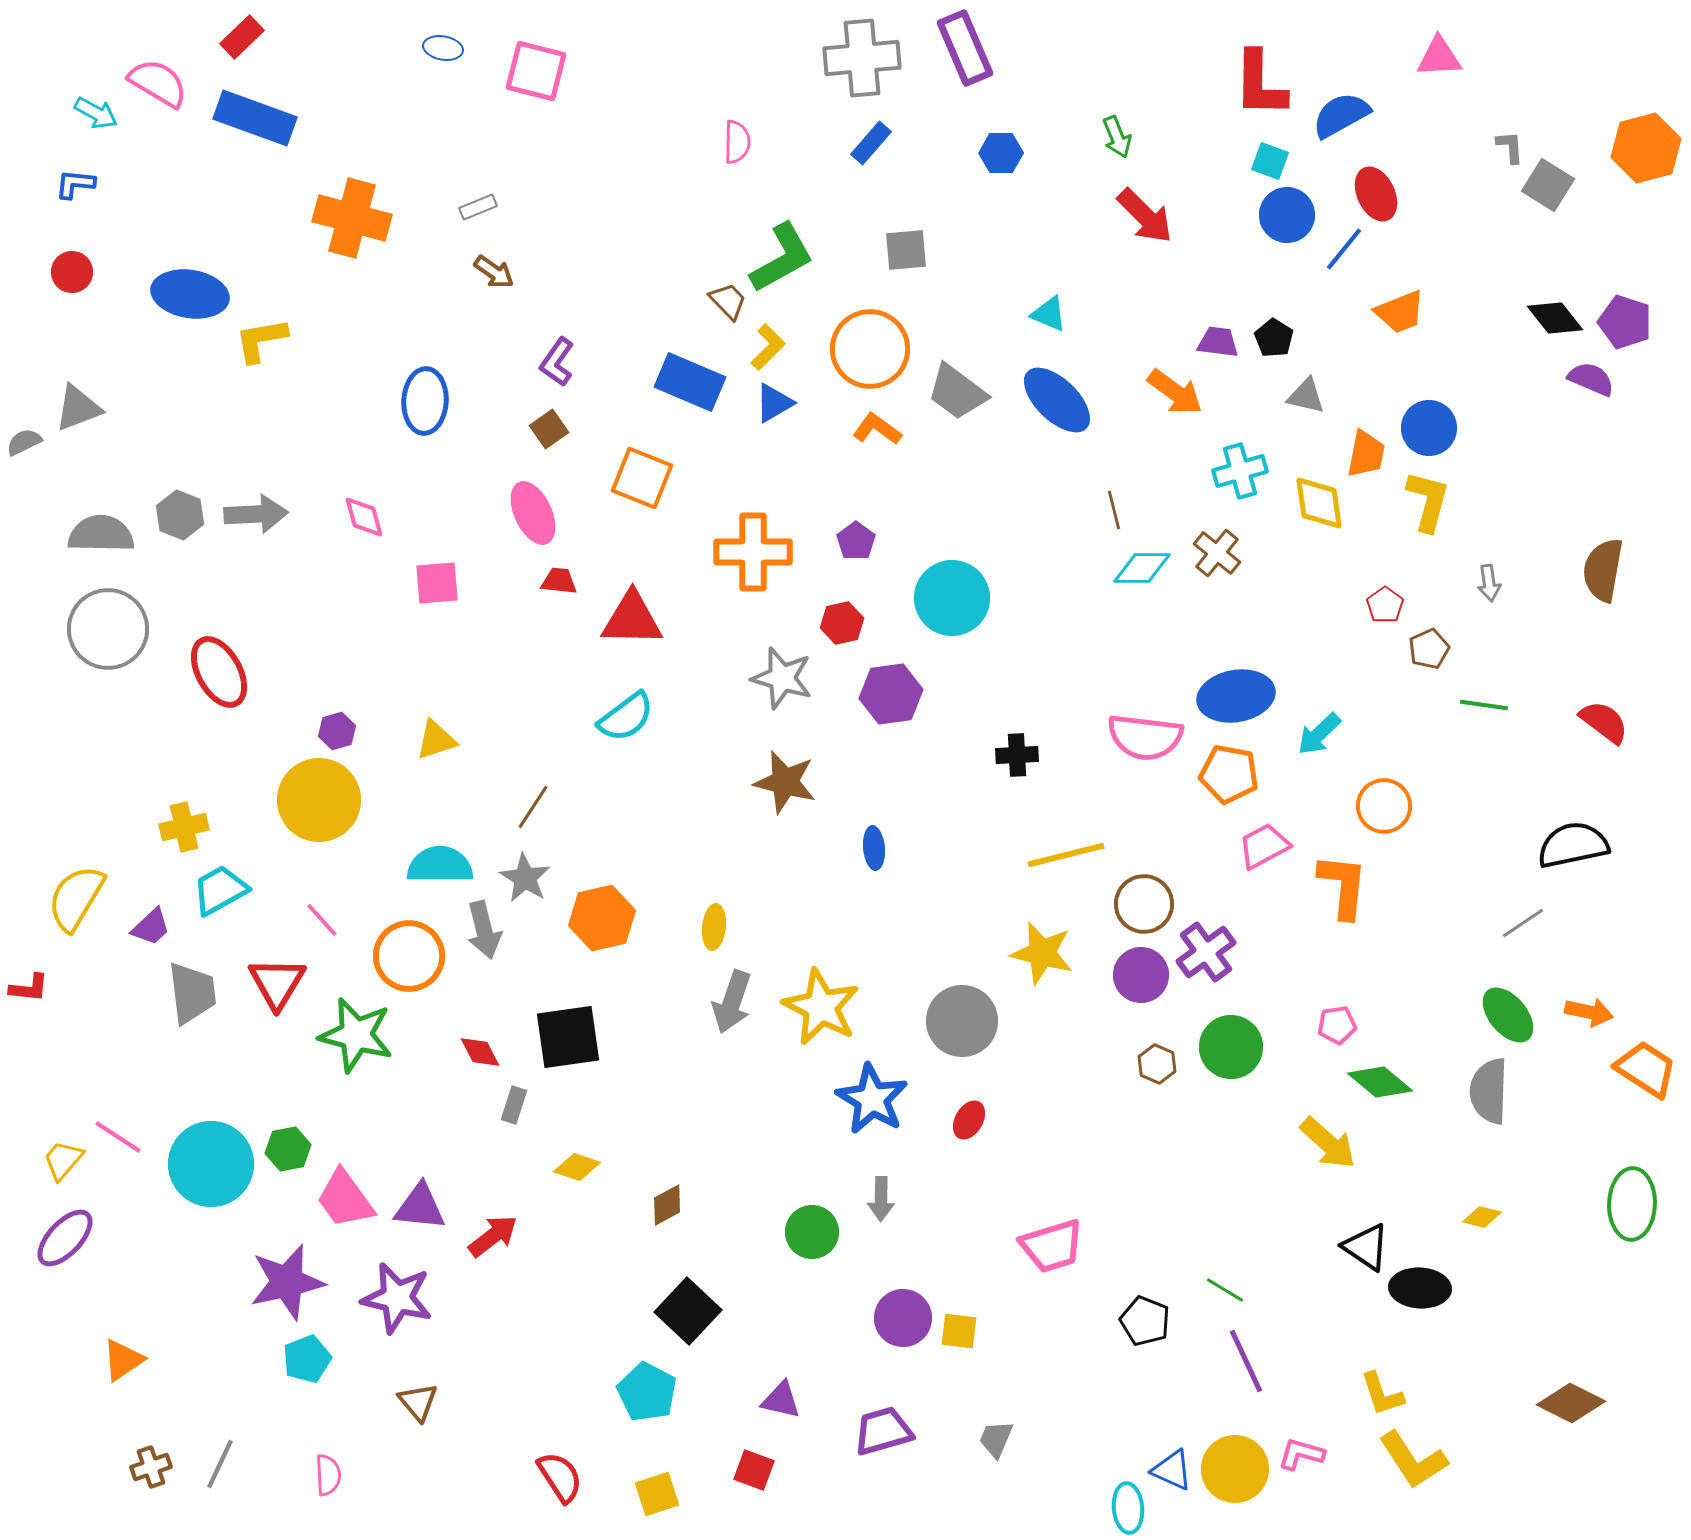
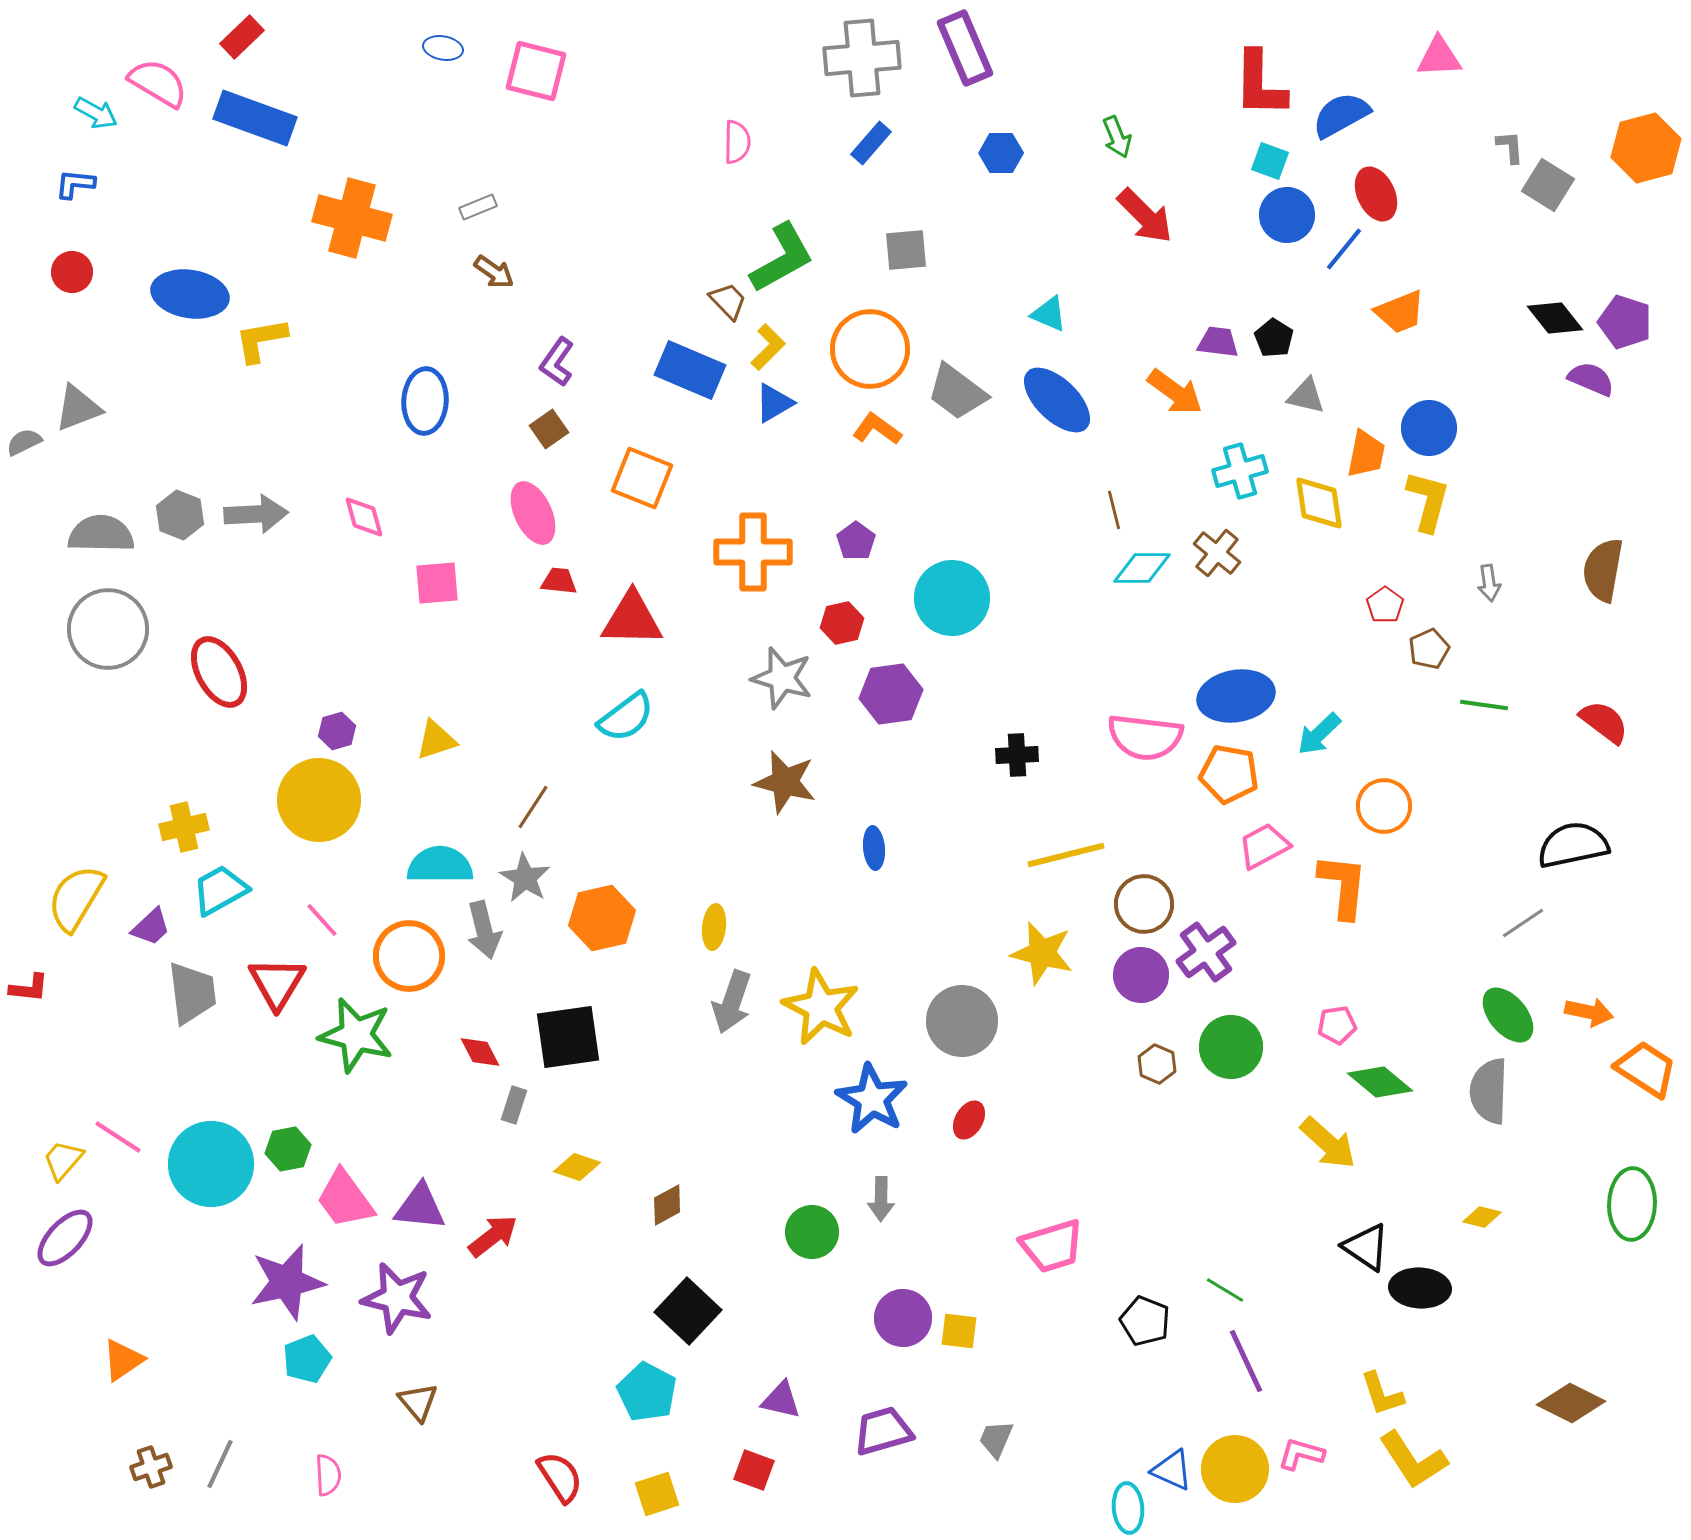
blue rectangle at (690, 382): moved 12 px up
